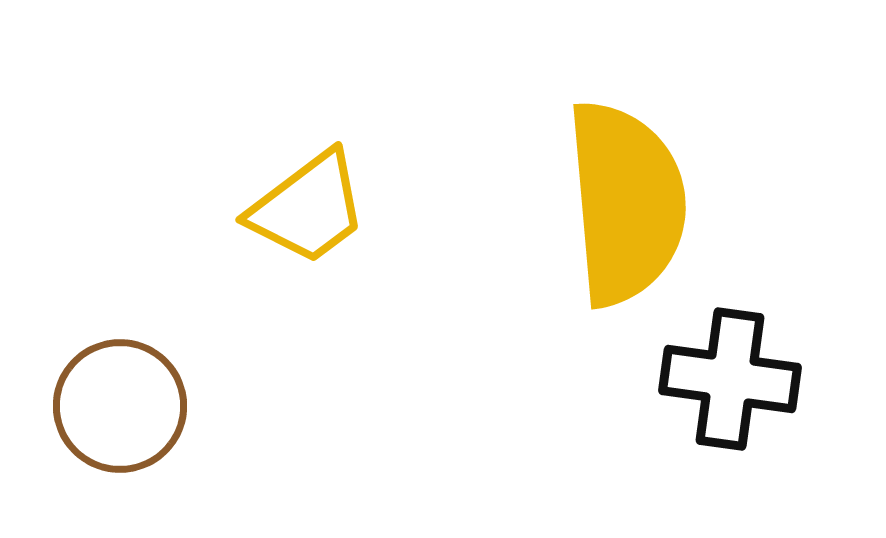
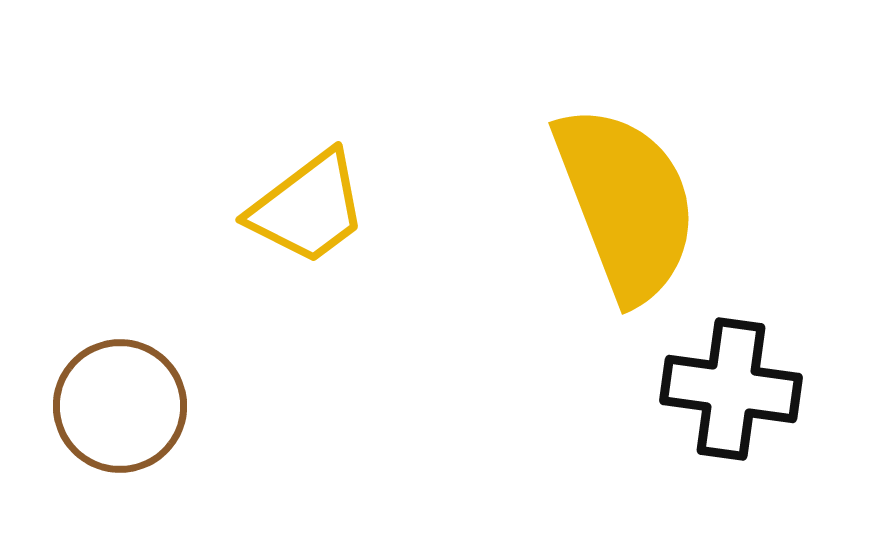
yellow semicircle: rotated 16 degrees counterclockwise
black cross: moved 1 px right, 10 px down
